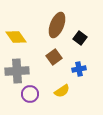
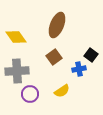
black square: moved 11 px right, 17 px down
